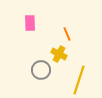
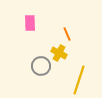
yellow cross: moved 1 px up
gray circle: moved 4 px up
